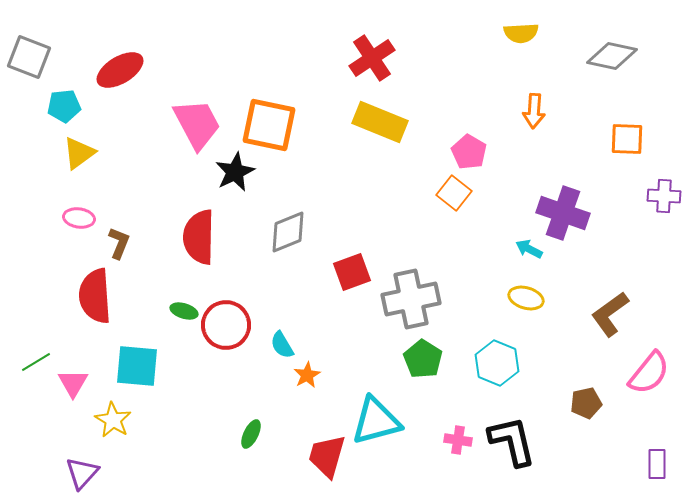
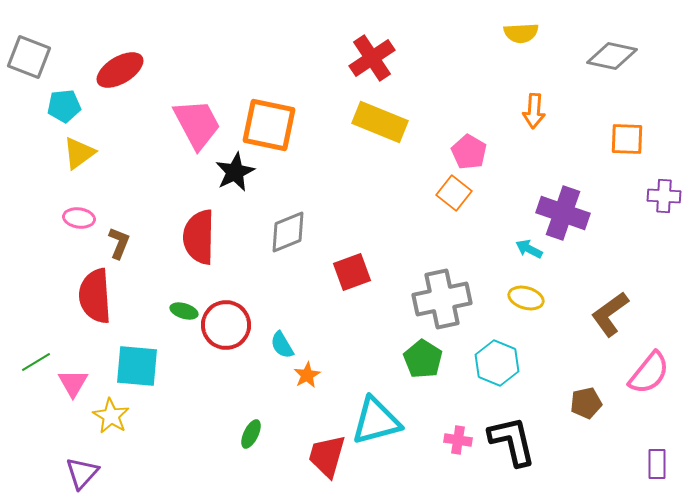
gray cross at (411, 299): moved 31 px right
yellow star at (113, 420): moved 2 px left, 4 px up
